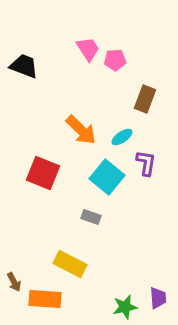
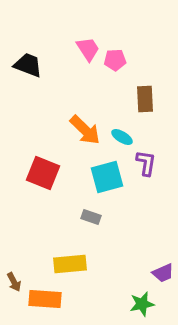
black trapezoid: moved 4 px right, 1 px up
brown rectangle: rotated 24 degrees counterclockwise
orange arrow: moved 4 px right
cyan ellipse: rotated 65 degrees clockwise
cyan square: rotated 36 degrees clockwise
yellow rectangle: rotated 32 degrees counterclockwise
purple trapezoid: moved 5 px right, 25 px up; rotated 70 degrees clockwise
green star: moved 17 px right, 3 px up
